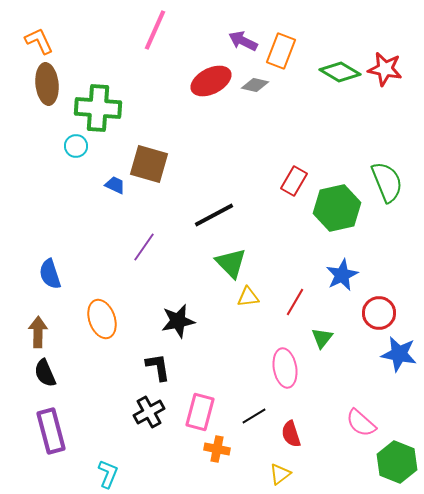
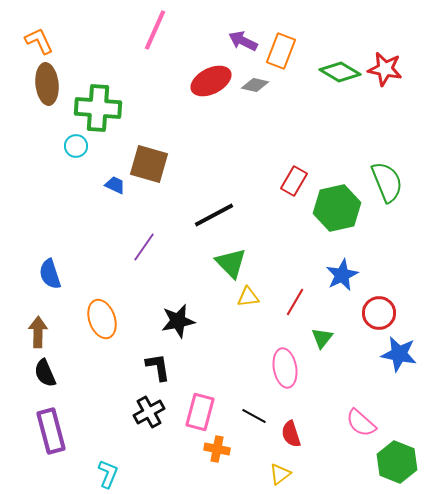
black line at (254, 416): rotated 60 degrees clockwise
